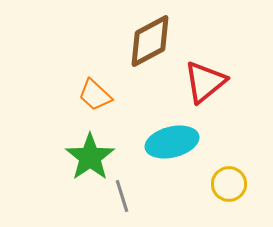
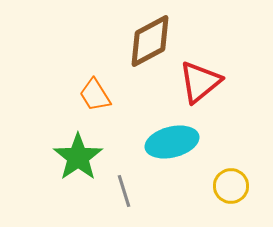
red triangle: moved 5 px left
orange trapezoid: rotated 15 degrees clockwise
green star: moved 12 px left
yellow circle: moved 2 px right, 2 px down
gray line: moved 2 px right, 5 px up
